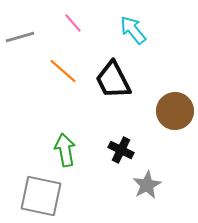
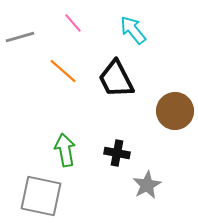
black trapezoid: moved 3 px right, 1 px up
black cross: moved 4 px left, 3 px down; rotated 15 degrees counterclockwise
